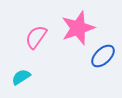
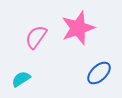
blue ellipse: moved 4 px left, 17 px down
cyan semicircle: moved 2 px down
